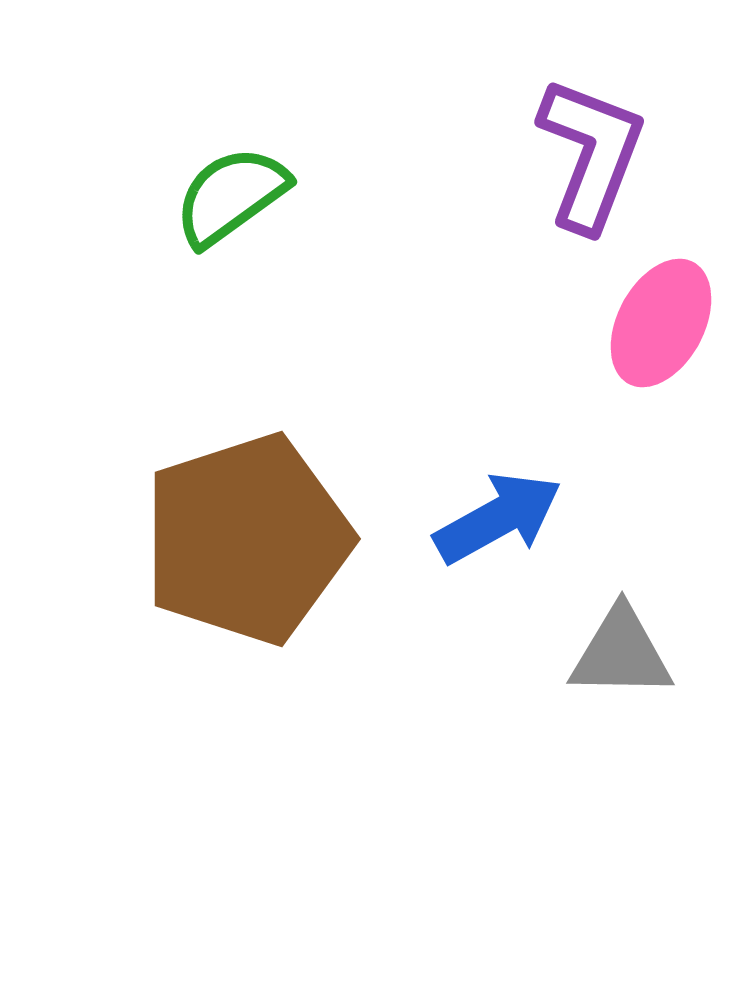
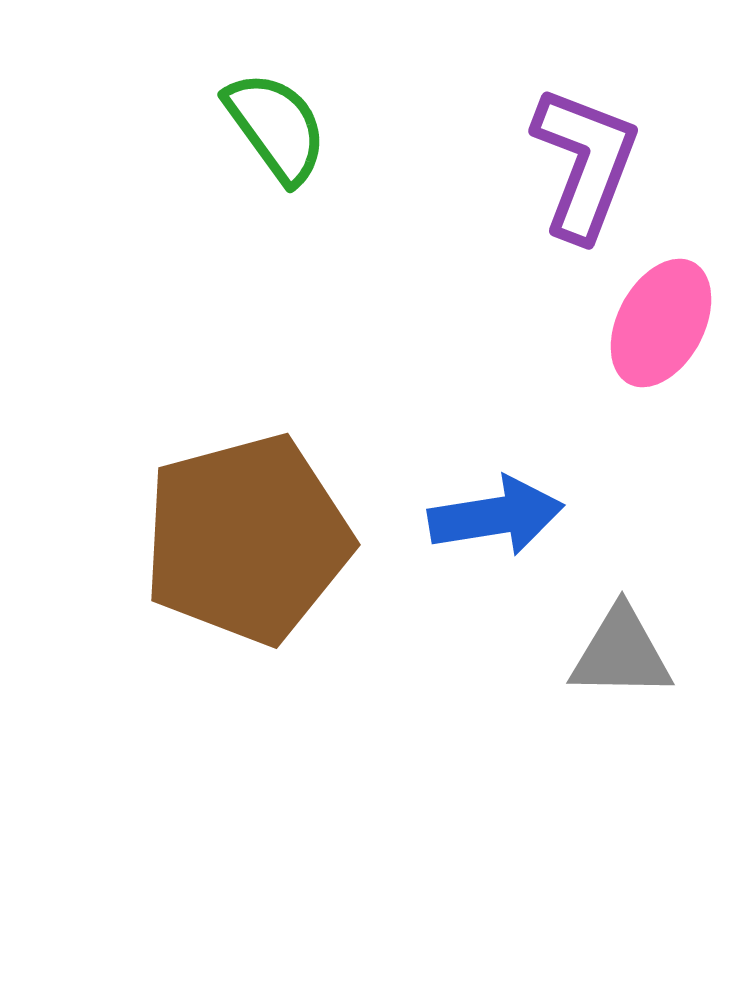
purple L-shape: moved 6 px left, 9 px down
green semicircle: moved 45 px right, 69 px up; rotated 90 degrees clockwise
blue arrow: moved 2 px left, 2 px up; rotated 20 degrees clockwise
brown pentagon: rotated 3 degrees clockwise
